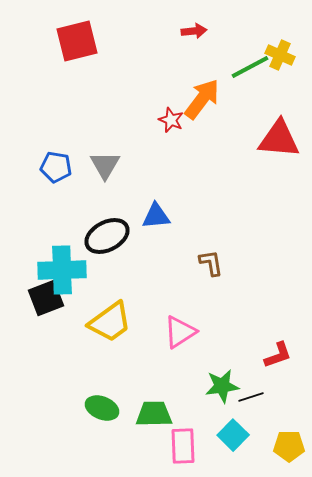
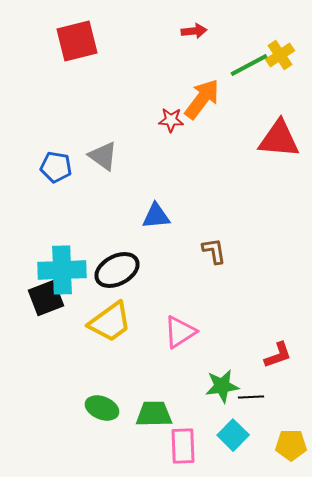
yellow cross: rotated 32 degrees clockwise
green line: moved 1 px left, 2 px up
red star: rotated 20 degrees counterclockwise
gray triangle: moved 2 px left, 9 px up; rotated 24 degrees counterclockwise
black ellipse: moved 10 px right, 34 px down
brown L-shape: moved 3 px right, 12 px up
black line: rotated 15 degrees clockwise
yellow pentagon: moved 2 px right, 1 px up
